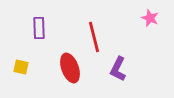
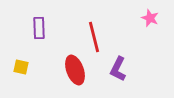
red ellipse: moved 5 px right, 2 px down
